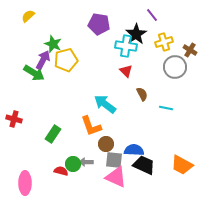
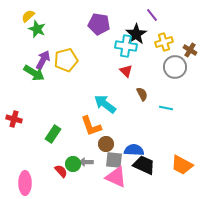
green star: moved 16 px left, 15 px up
red semicircle: rotated 32 degrees clockwise
